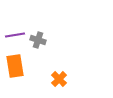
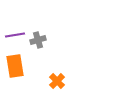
gray cross: rotated 35 degrees counterclockwise
orange cross: moved 2 px left, 2 px down
